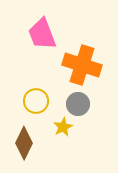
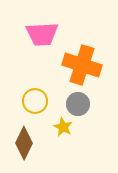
pink trapezoid: rotated 72 degrees counterclockwise
yellow circle: moved 1 px left
yellow star: rotated 18 degrees counterclockwise
